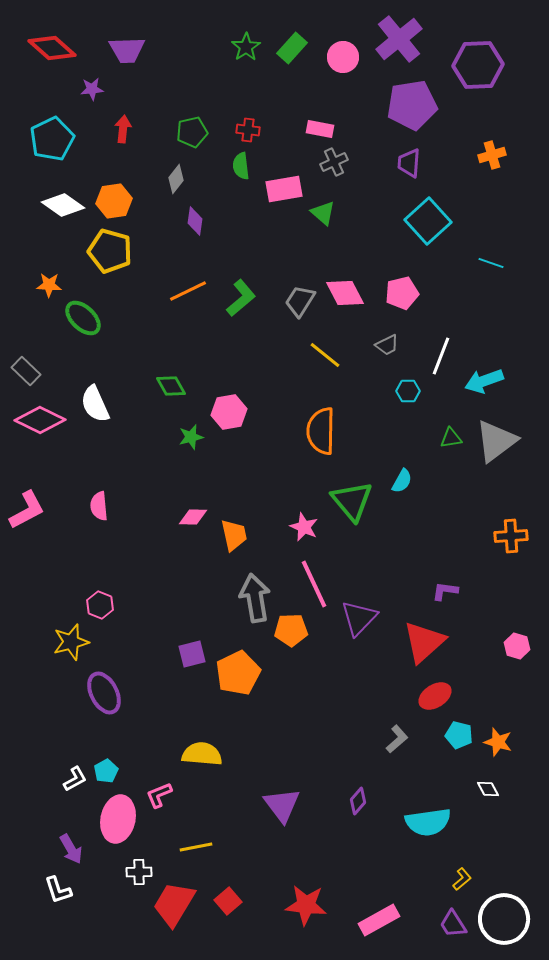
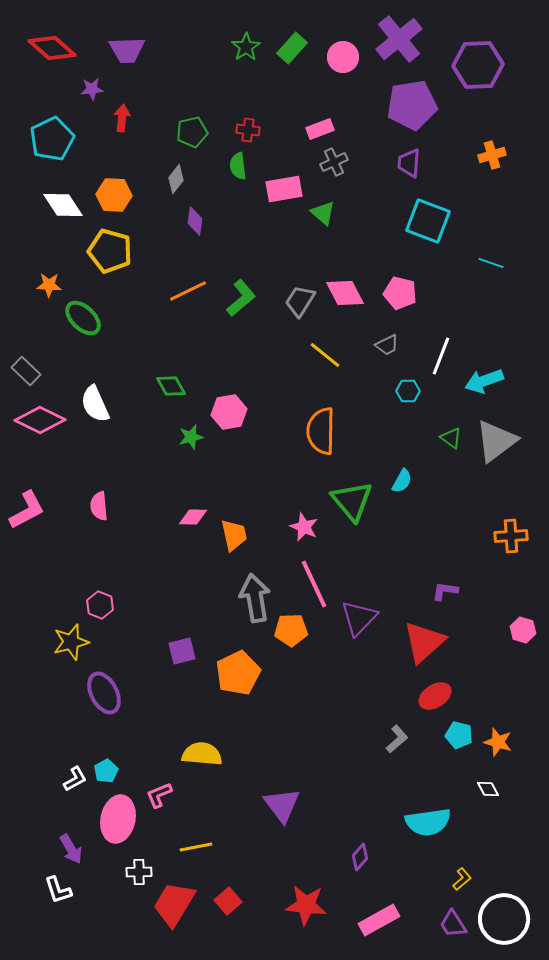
red arrow at (123, 129): moved 1 px left, 11 px up
pink rectangle at (320, 129): rotated 32 degrees counterclockwise
green semicircle at (241, 166): moved 3 px left
orange hexagon at (114, 201): moved 6 px up; rotated 12 degrees clockwise
white diamond at (63, 205): rotated 21 degrees clockwise
cyan square at (428, 221): rotated 27 degrees counterclockwise
pink pentagon at (402, 293): moved 2 px left; rotated 28 degrees clockwise
green triangle at (451, 438): rotated 45 degrees clockwise
pink hexagon at (517, 646): moved 6 px right, 16 px up
purple square at (192, 654): moved 10 px left, 3 px up
purple diamond at (358, 801): moved 2 px right, 56 px down
